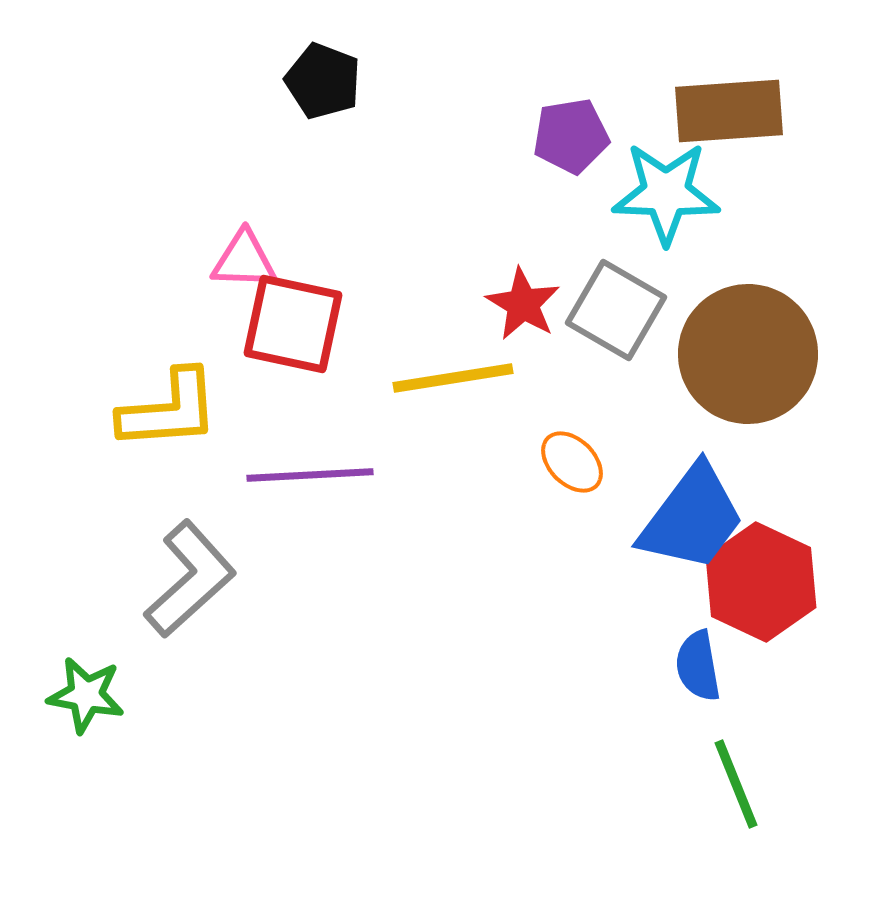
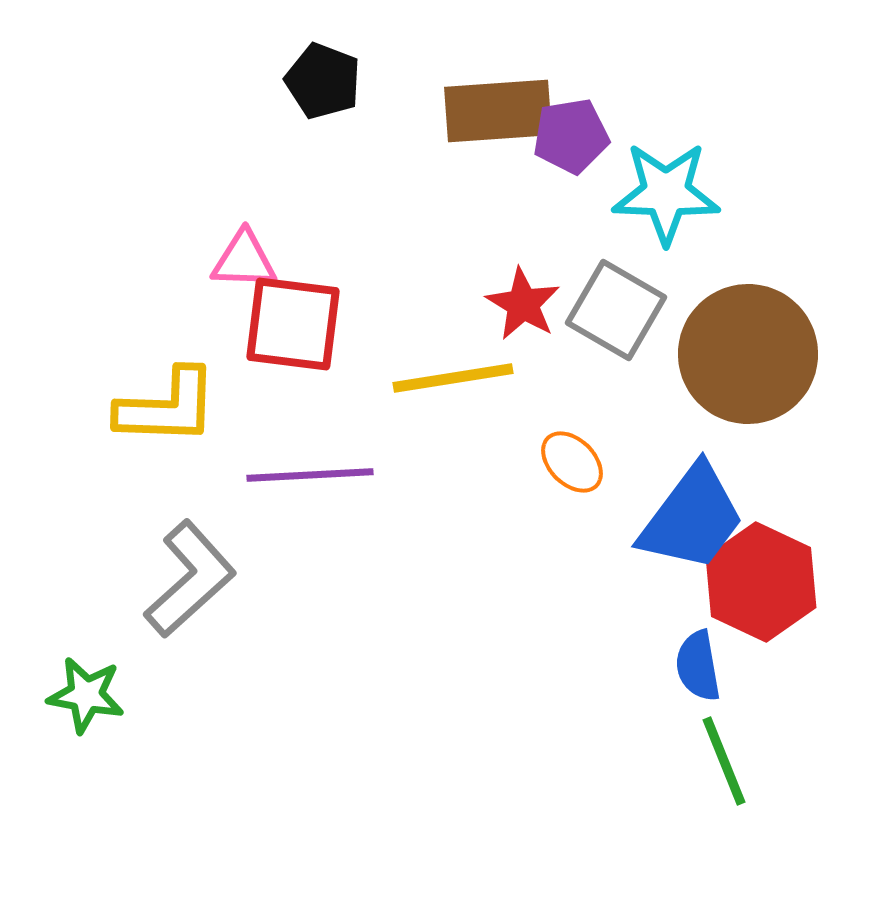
brown rectangle: moved 231 px left
red square: rotated 5 degrees counterclockwise
yellow L-shape: moved 2 px left, 3 px up; rotated 6 degrees clockwise
green line: moved 12 px left, 23 px up
